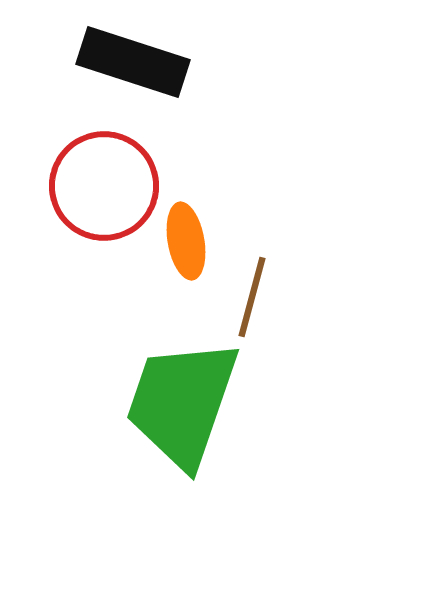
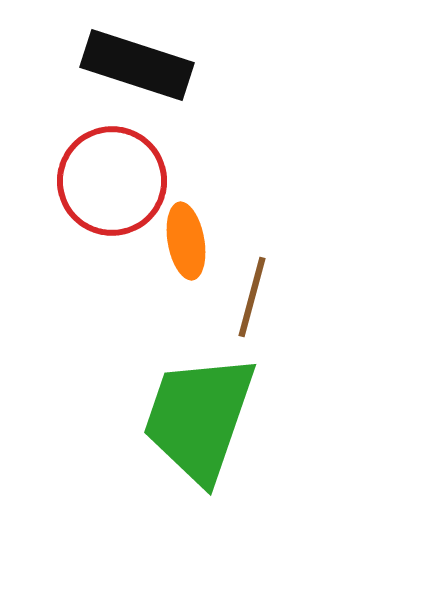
black rectangle: moved 4 px right, 3 px down
red circle: moved 8 px right, 5 px up
green trapezoid: moved 17 px right, 15 px down
